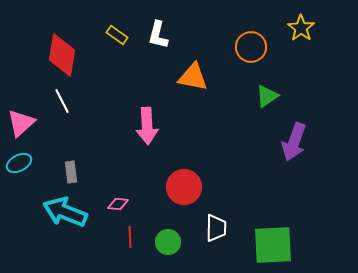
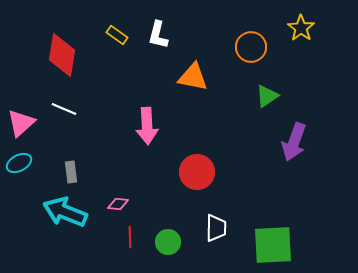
white line: moved 2 px right, 8 px down; rotated 40 degrees counterclockwise
red circle: moved 13 px right, 15 px up
